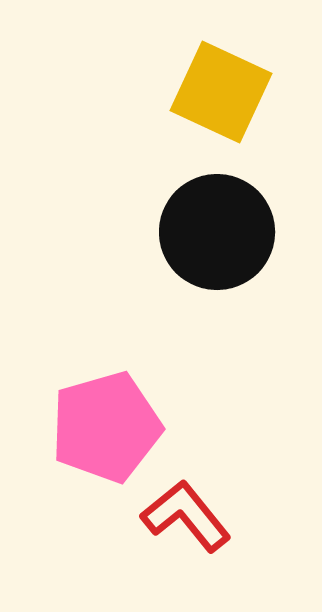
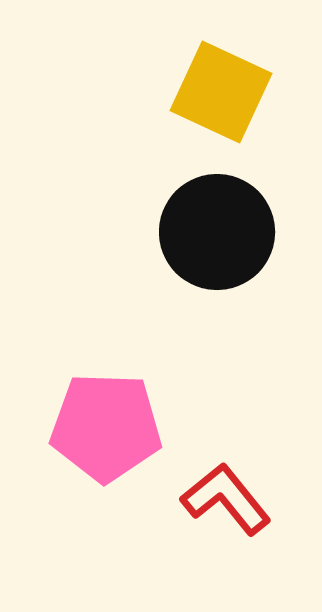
pink pentagon: rotated 18 degrees clockwise
red L-shape: moved 40 px right, 17 px up
